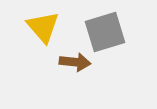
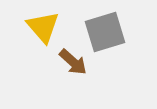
brown arrow: moved 2 px left; rotated 36 degrees clockwise
